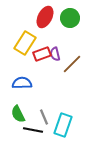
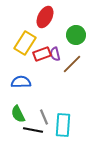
green circle: moved 6 px right, 17 px down
blue semicircle: moved 1 px left, 1 px up
cyan rectangle: rotated 15 degrees counterclockwise
